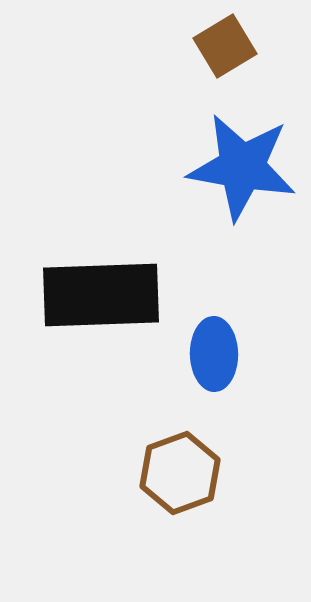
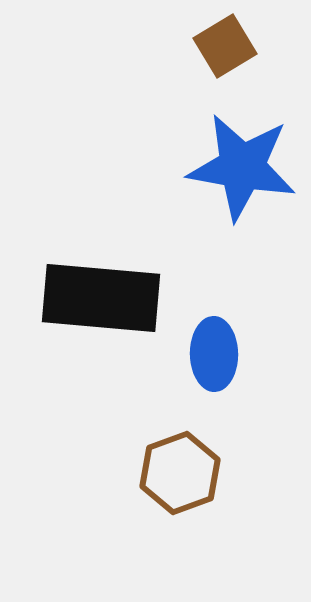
black rectangle: moved 3 px down; rotated 7 degrees clockwise
